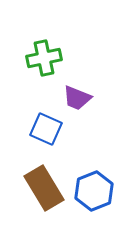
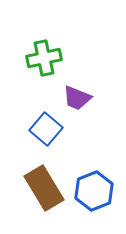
blue square: rotated 16 degrees clockwise
